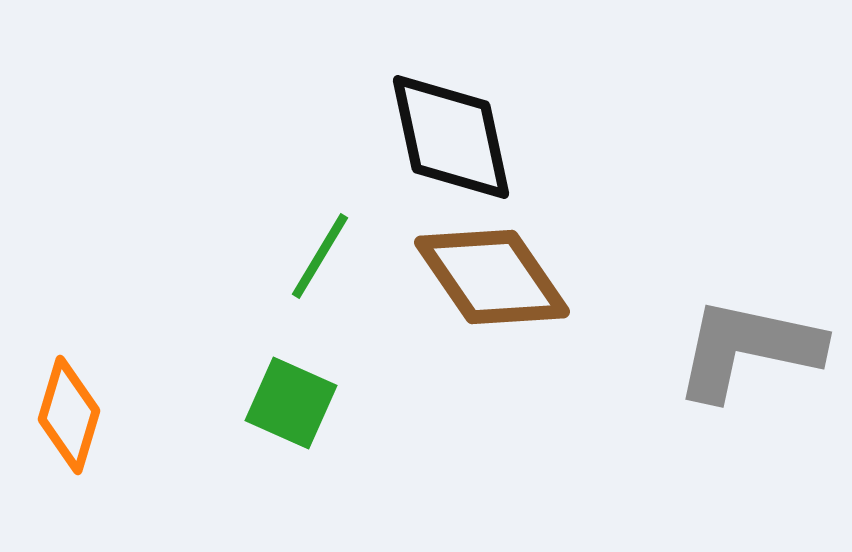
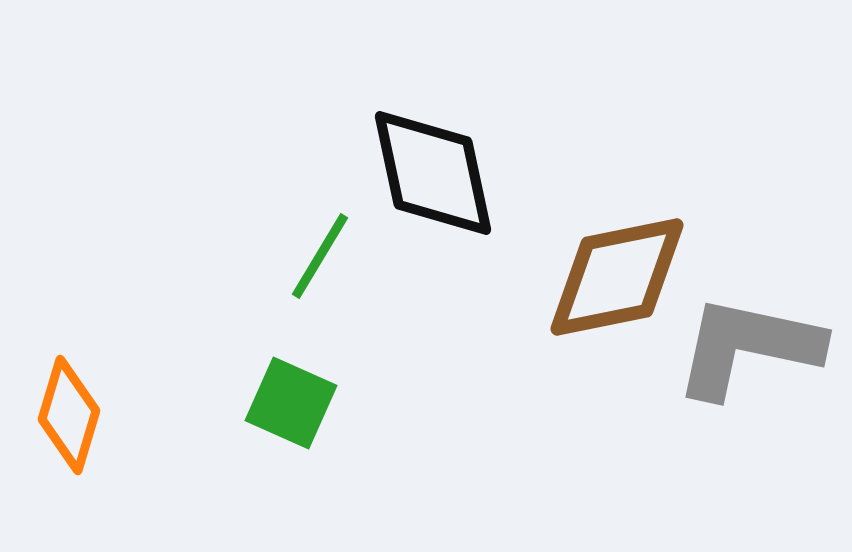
black diamond: moved 18 px left, 36 px down
brown diamond: moved 125 px right; rotated 67 degrees counterclockwise
gray L-shape: moved 2 px up
